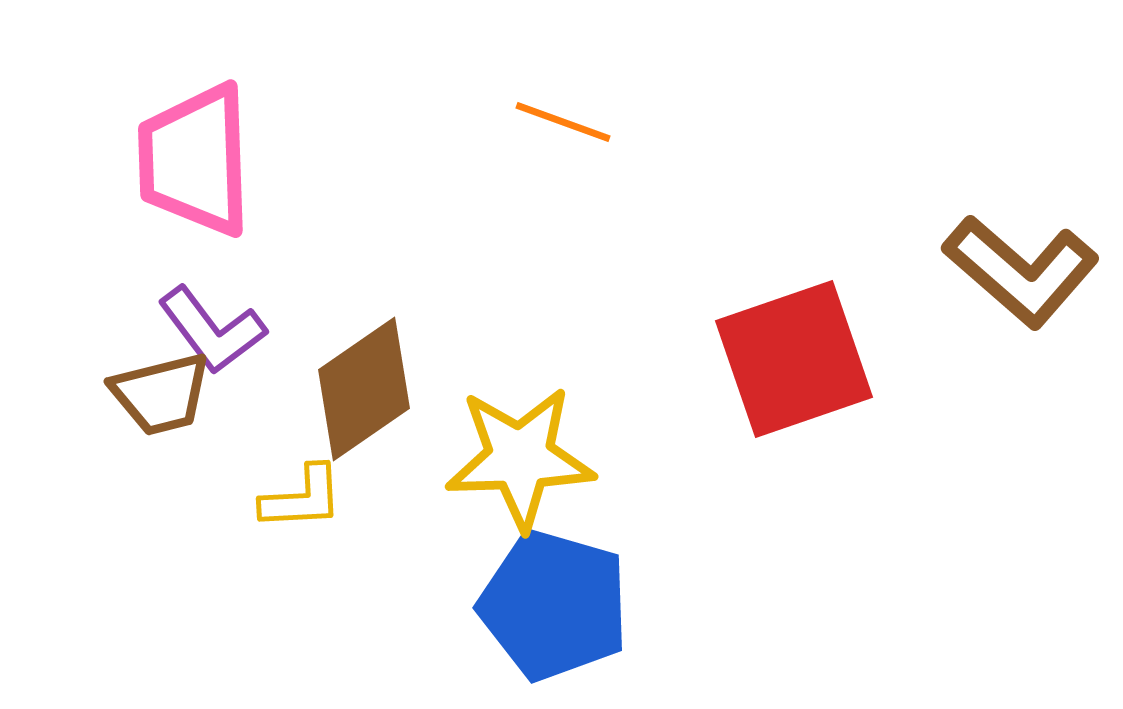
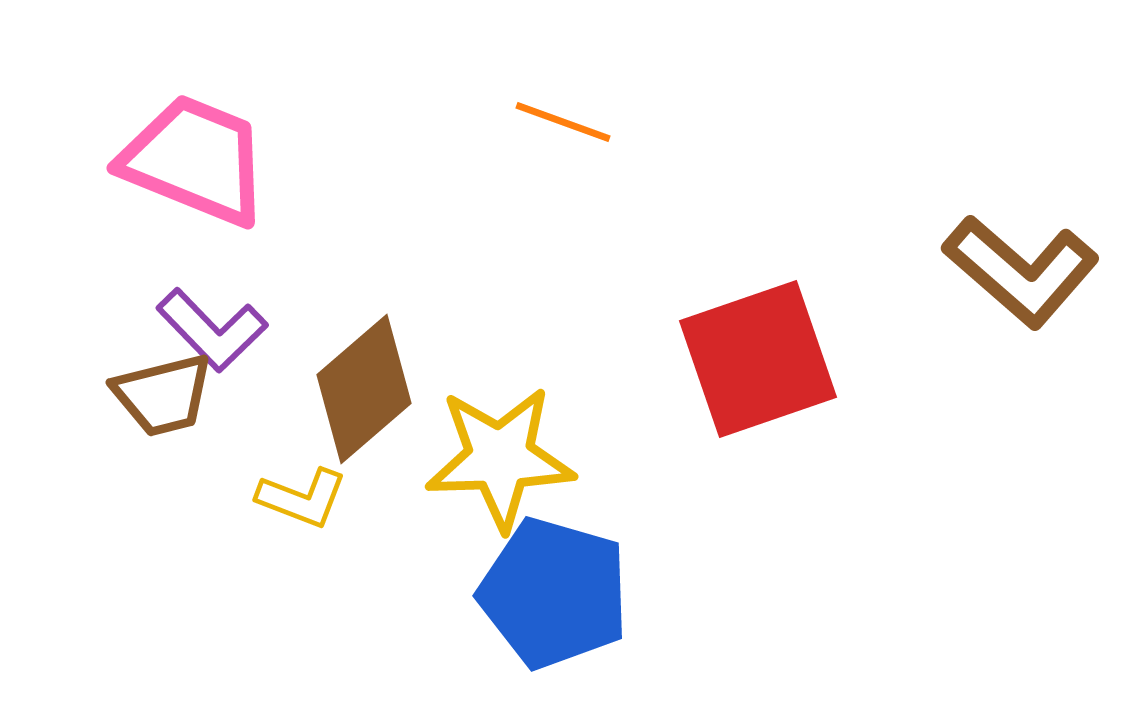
pink trapezoid: rotated 114 degrees clockwise
purple L-shape: rotated 7 degrees counterclockwise
red square: moved 36 px left
brown diamond: rotated 6 degrees counterclockwise
brown trapezoid: moved 2 px right, 1 px down
yellow star: moved 20 px left
yellow L-shape: rotated 24 degrees clockwise
blue pentagon: moved 12 px up
